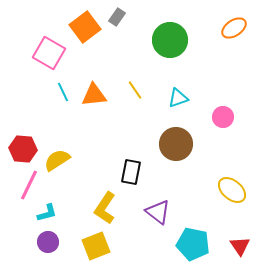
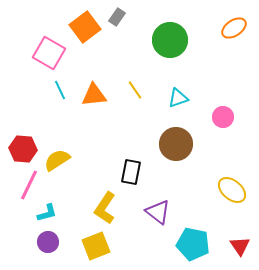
cyan line: moved 3 px left, 2 px up
